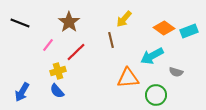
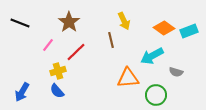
yellow arrow: moved 2 px down; rotated 66 degrees counterclockwise
